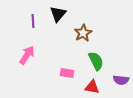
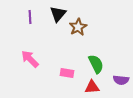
purple line: moved 3 px left, 4 px up
brown star: moved 5 px left, 6 px up
pink arrow: moved 3 px right, 4 px down; rotated 78 degrees counterclockwise
green semicircle: moved 3 px down
red triangle: rotated 14 degrees counterclockwise
